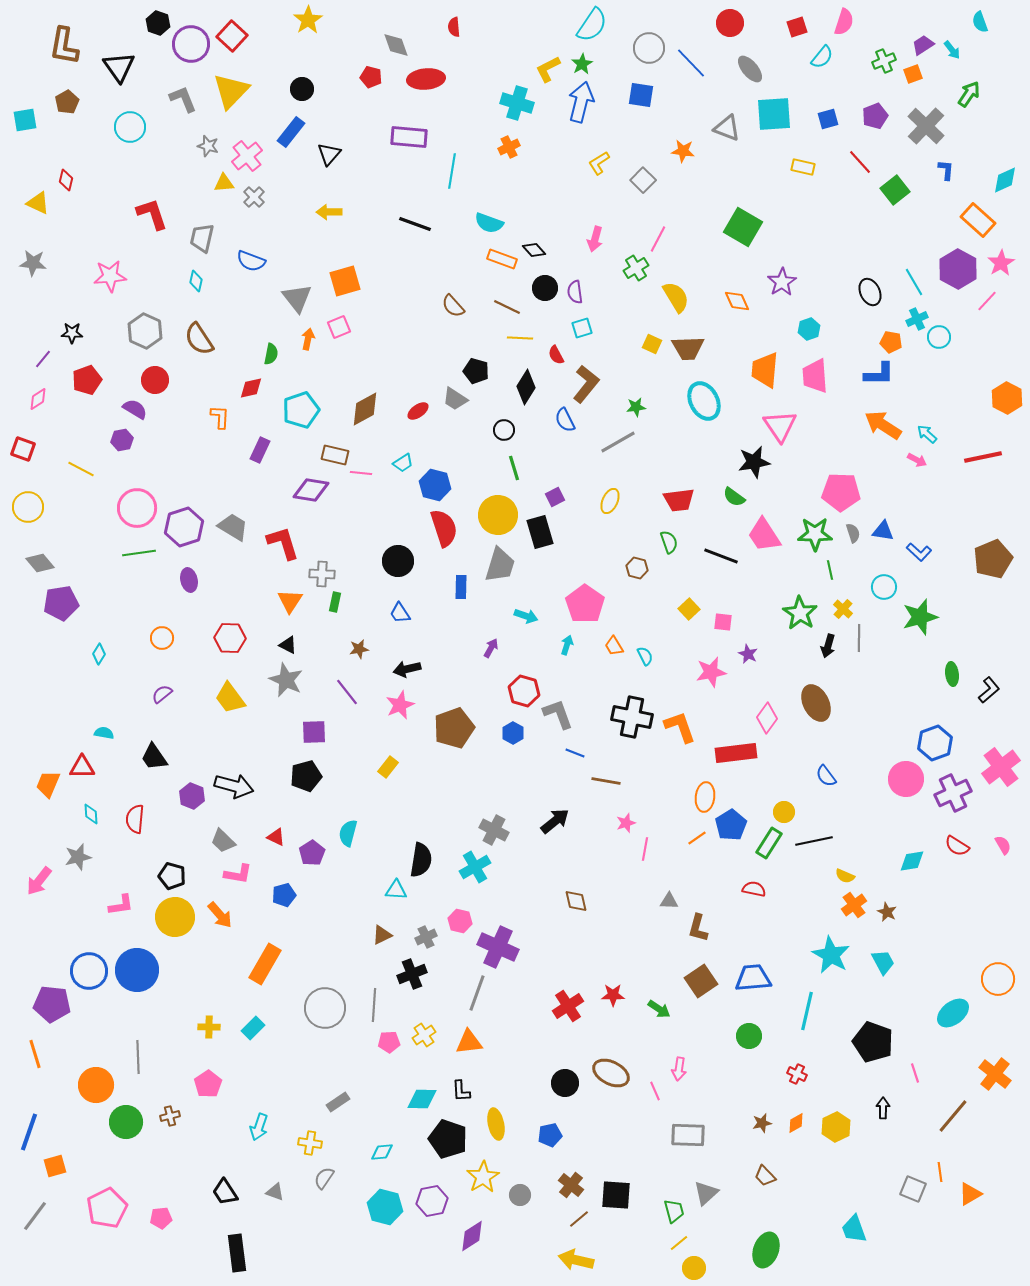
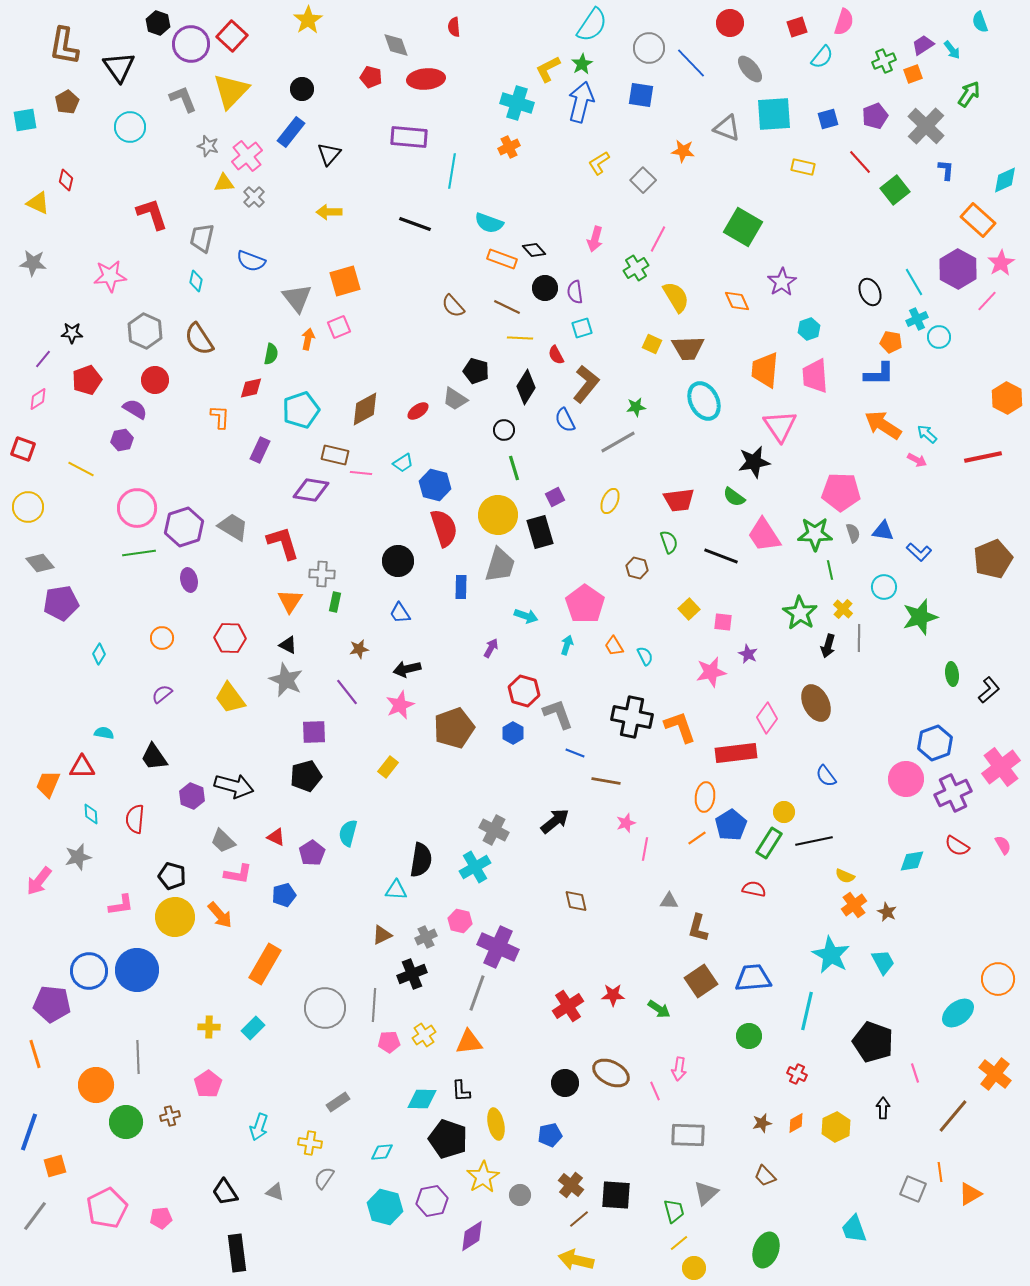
cyan ellipse at (953, 1013): moved 5 px right
